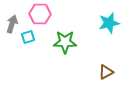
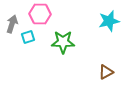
cyan star: moved 2 px up
green star: moved 2 px left
